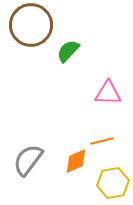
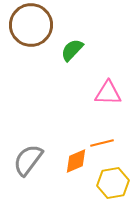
green semicircle: moved 4 px right, 1 px up
orange line: moved 2 px down
